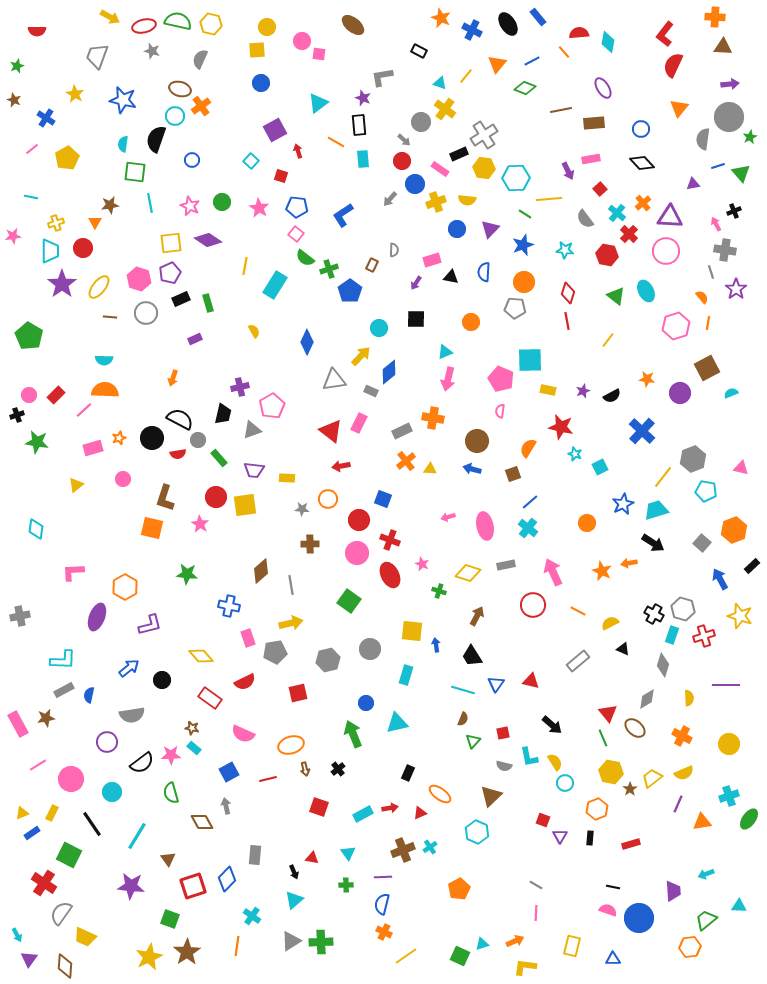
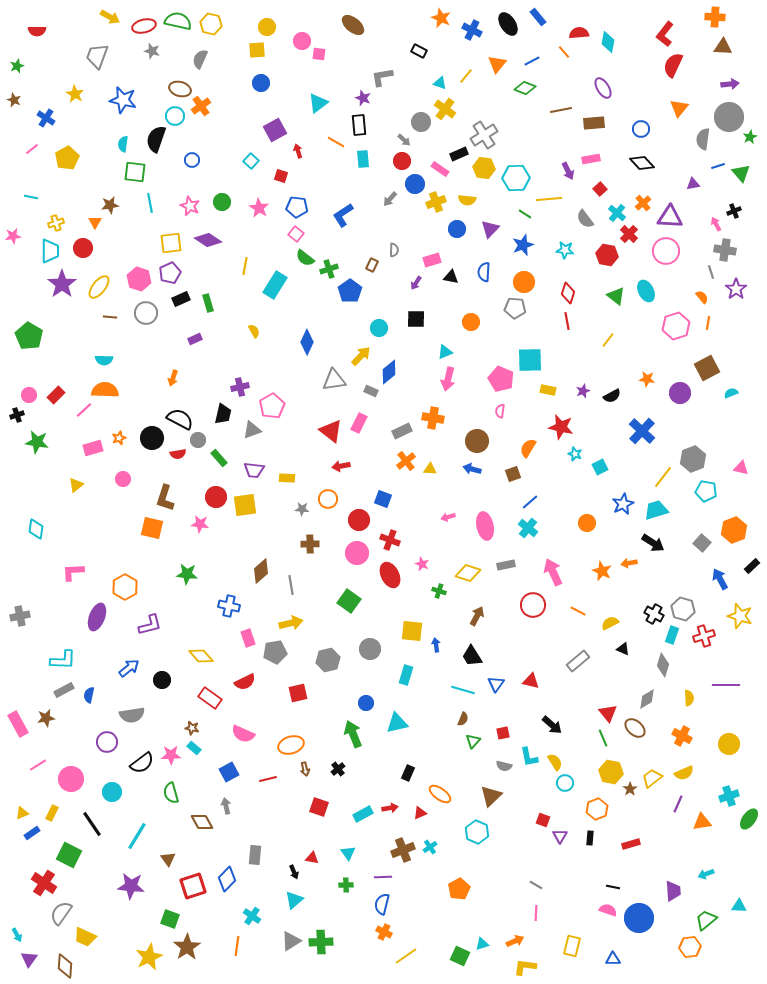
pink star at (200, 524): rotated 24 degrees counterclockwise
brown star at (187, 952): moved 5 px up
